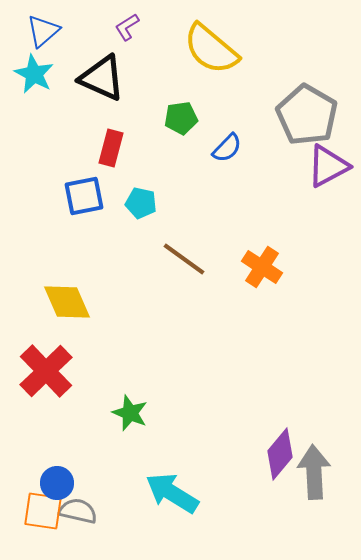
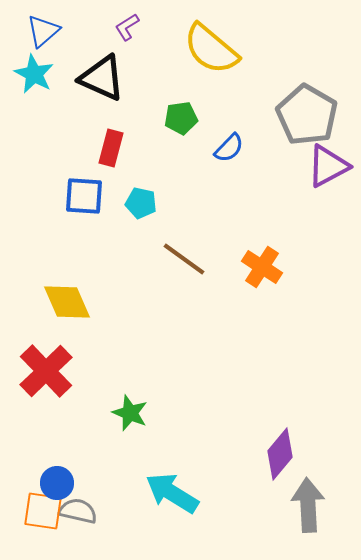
blue semicircle: moved 2 px right
blue square: rotated 15 degrees clockwise
gray arrow: moved 6 px left, 33 px down
